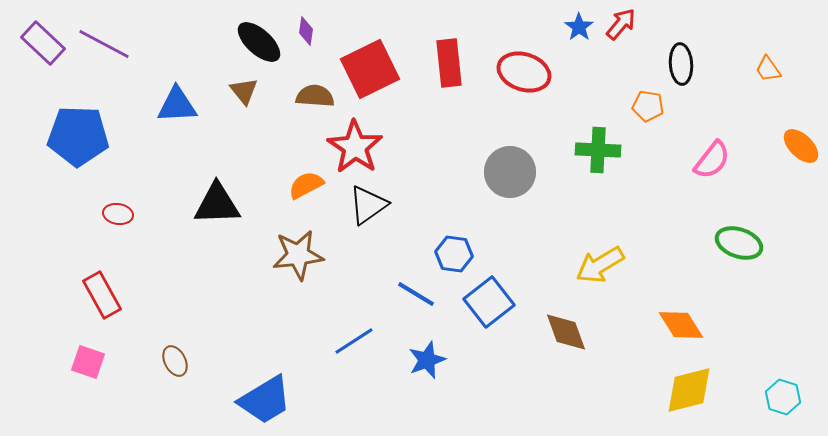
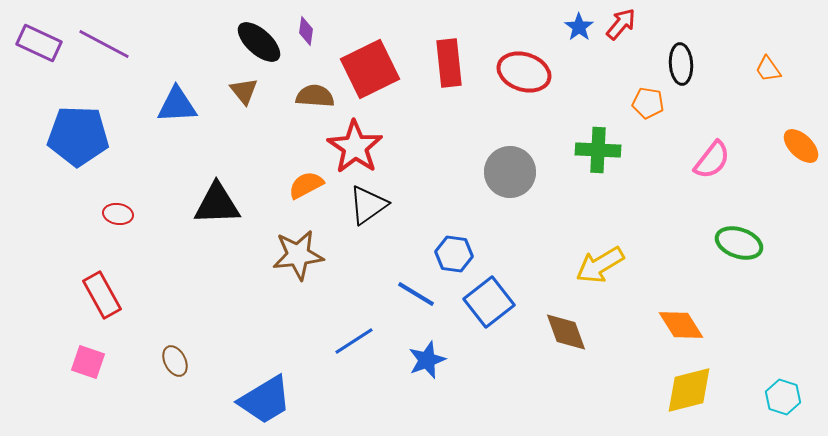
purple rectangle at (43, 43): moved 4 px left; rotated 18 degrees counterclockwise
orange pentagon at (648, 106): moved 3 px up
